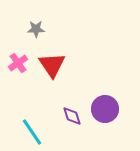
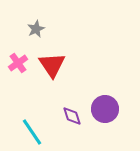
gray star: rotated 24 degrees counterclockwise
